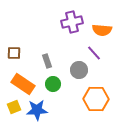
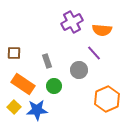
purple cross: rotated 15 degrees counterclockwise
green circle: moved 1 px right, 2 px down
orange hexagon: moved 11 px right; rotated 25 degrees counterclockwise
yellow square: rotated 24 degrees counterclockwise
